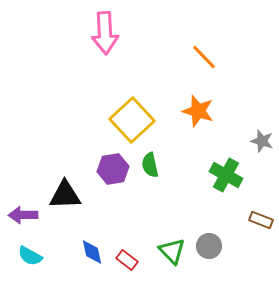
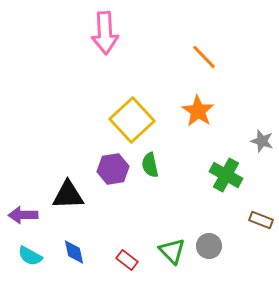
orange star: rotated 16 degrees clockwise
black triangle: moved 3 px right
blue diamond: moved 18 px left
